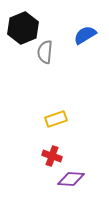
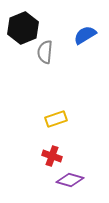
purple diamond: moved 1 px left, 1 px down; rotated 12 degrees clockwise
